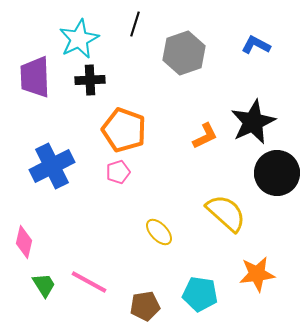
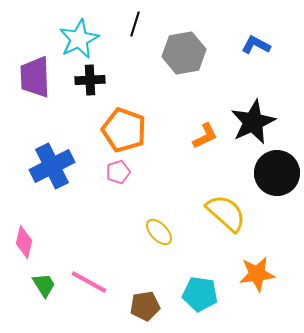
gray hexagon: rotated 9 degrees clockwise
